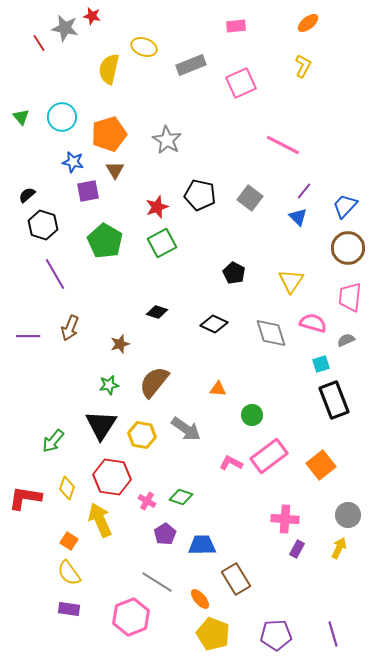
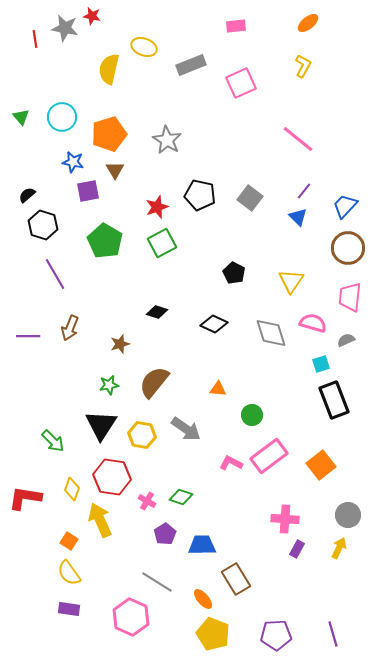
red line at (39, 43): moved 4 px left, 4 px up; rotated 24 degrees clockwise
pink line at (283, 145): moved 15 px right, 6 px up; rotated 12 degrees clockwise
green arrow at (53, 441): rotated 85 degrees counterclockwise
yellow diamond at (67, 488): moved 5 px right, 1 px down
orange ellipse at (200, 599): moved 3 px right
pink hexagon at (131, 617): rotated 15 degrees counterclockwise
